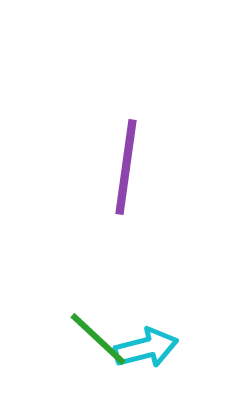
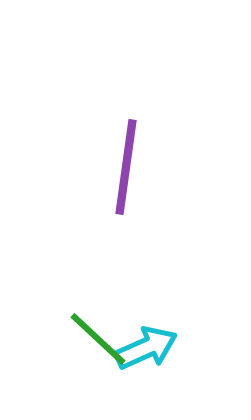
cyan arrow: rotated 10 degrees counterclockwise
